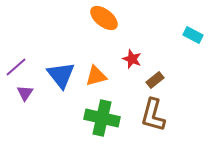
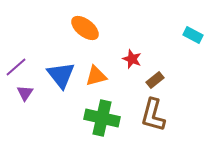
orange ellipse: moved 19 px left, 10 px down
